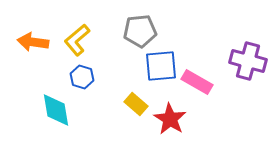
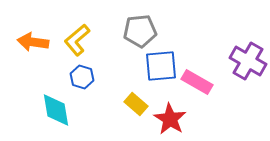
purple cross: rotated 15 degrees clockwise
